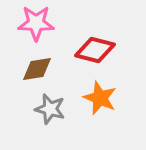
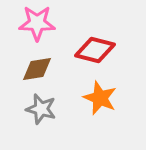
pink star: moved 1 px right
gray star: moved 9 px left
